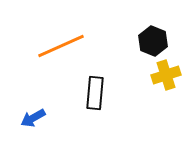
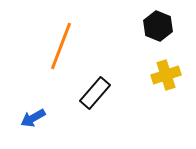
black hexagon: moved 5 px right, 15 px up
orange line: rotated 45 degrees counterclockwise
black rectangle: rotated 36 degrees clockwise
